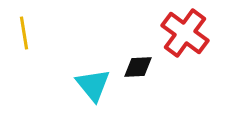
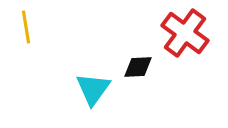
yellow line: moved 2 px right, 6 px up
cyan triangle: moved 4 px down; rotated 15 degrees clockwise
